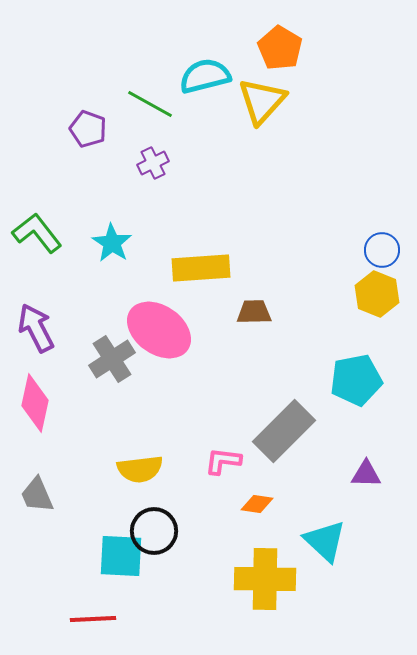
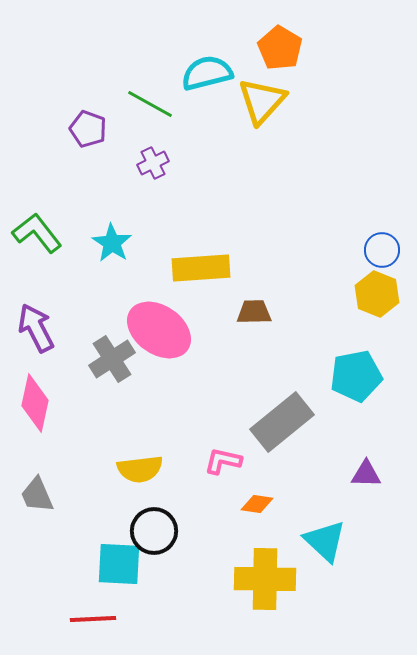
cyan semicircle: moved 2 px right, 3 px up
cyan pentagon: moved 4 px up
gray rectangle: moved 2 px left, 9 px up; rotated 6 degrees clockwise
pink L-shape: rotated 6 degrees clockwise
cyan square: moved 2 px left, 8 px down
